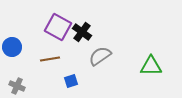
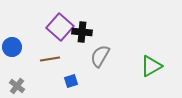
purple square: moved 2 px right; rotated 12 degrees clockwise
black cross: rotated 30 degrees counterclockwise
gray semicircle: rotated 25 degrees counterclockwise
green triangle: rotated 30 degrees counterclockwise
gray cross: rotated 14 degrees clockwise
